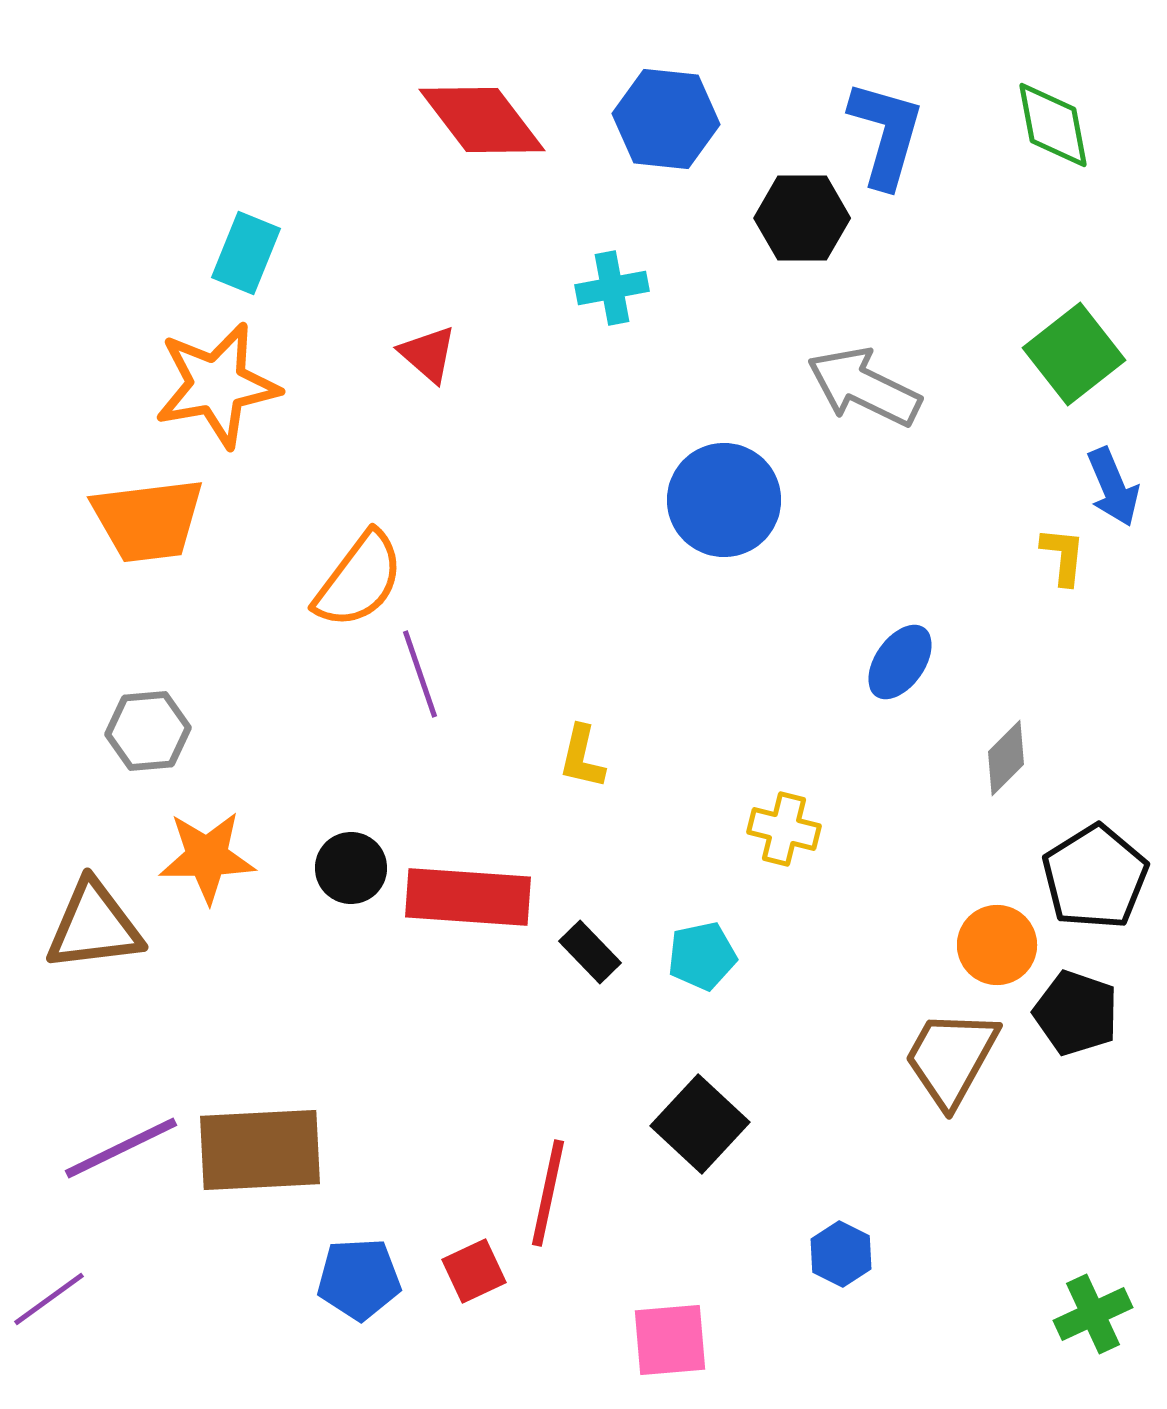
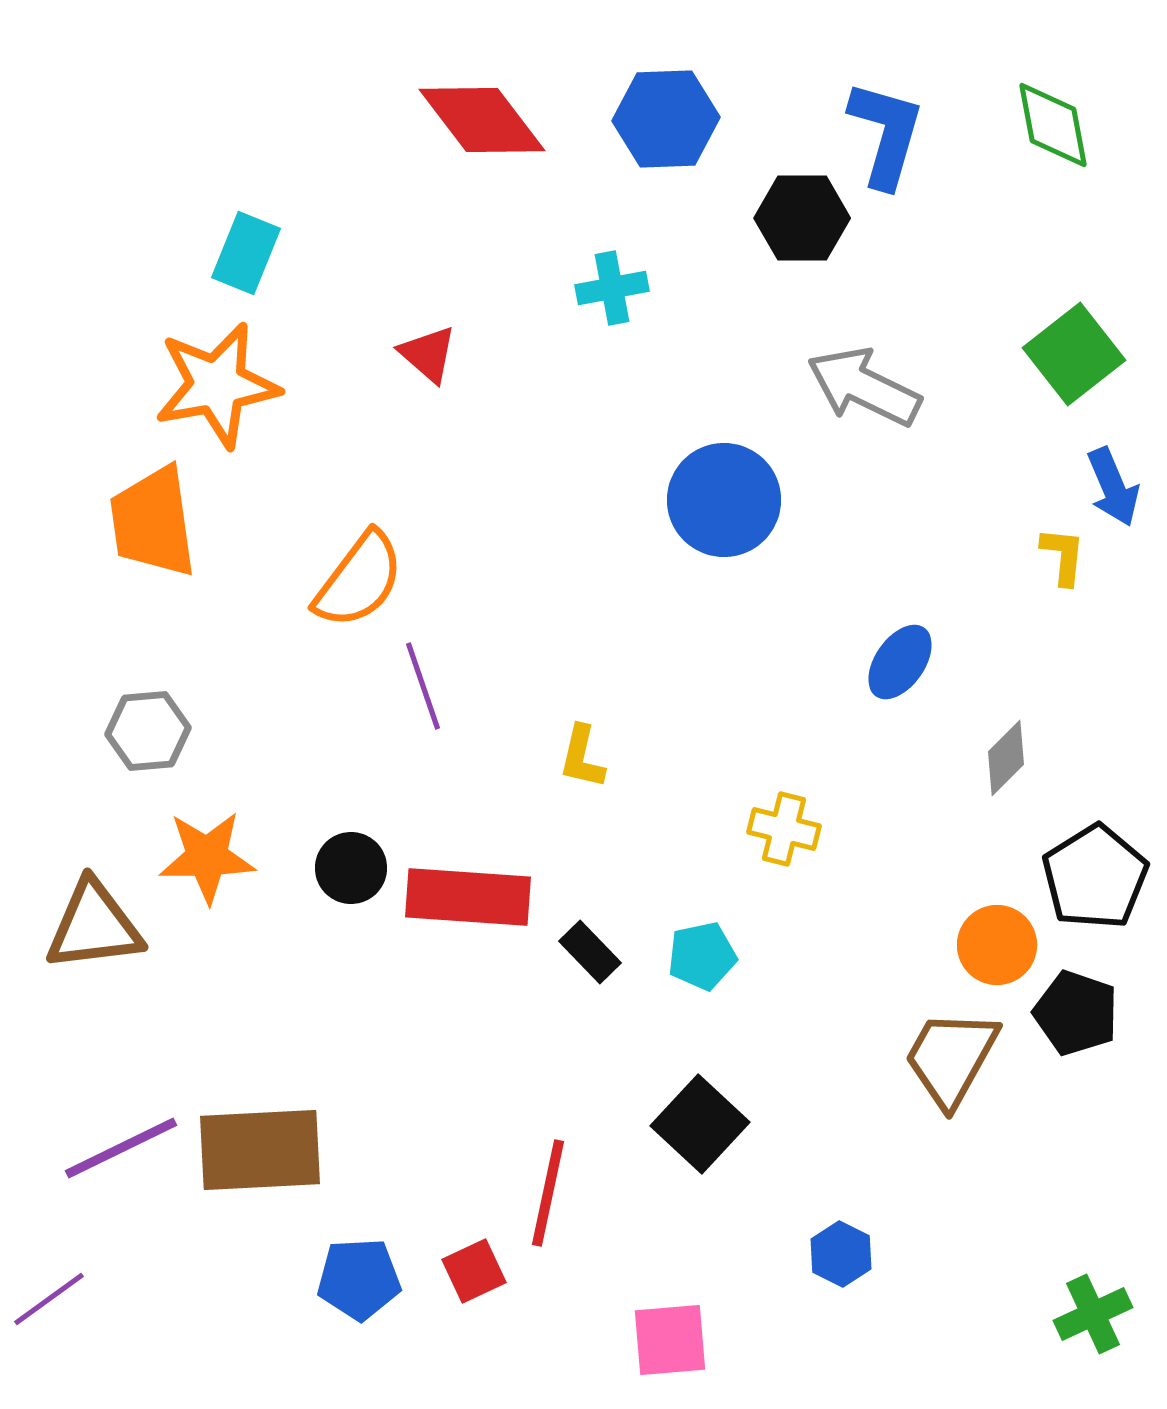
blue hexagon at (666, 119): rotated 8 degrees counterclockwise
orange trapezoid at (148, 520): moved 5 px right, 2 px down; rotated 89 degrees clockwise
purple line at (420, 674): moved 3 px right, 12 px down
